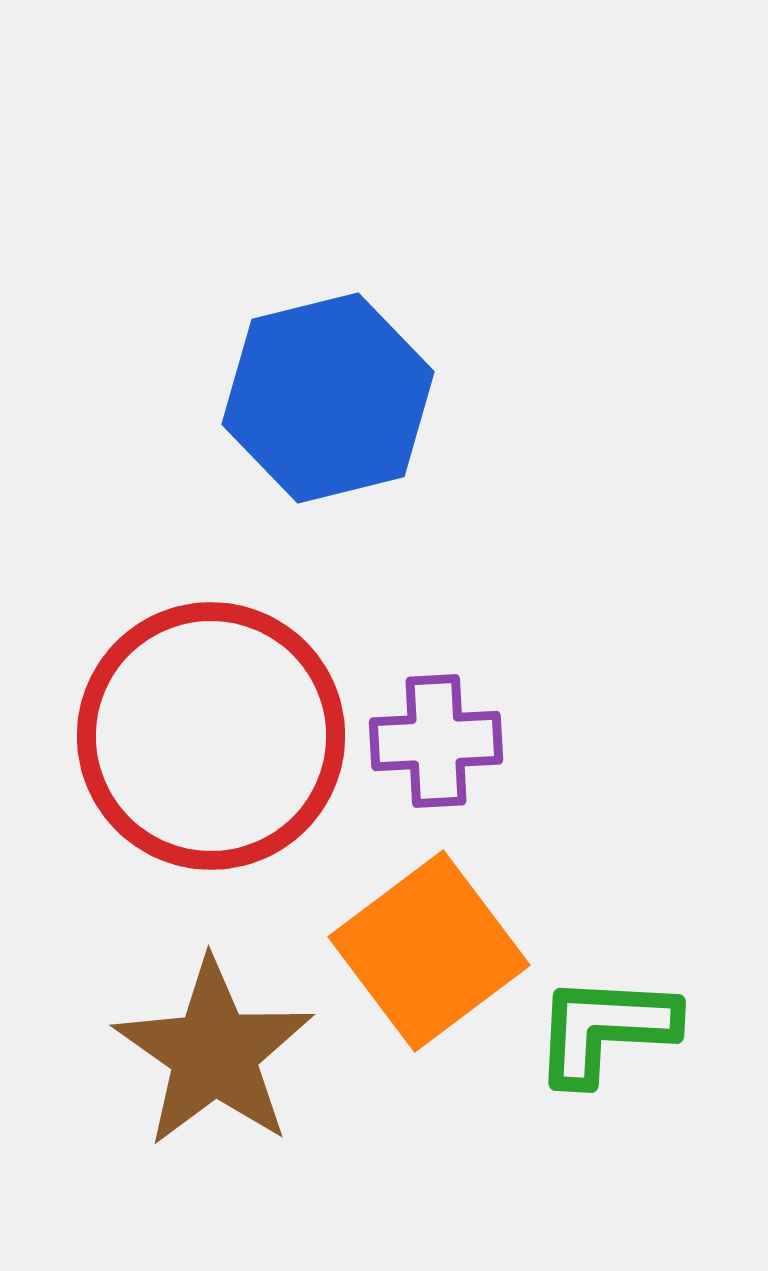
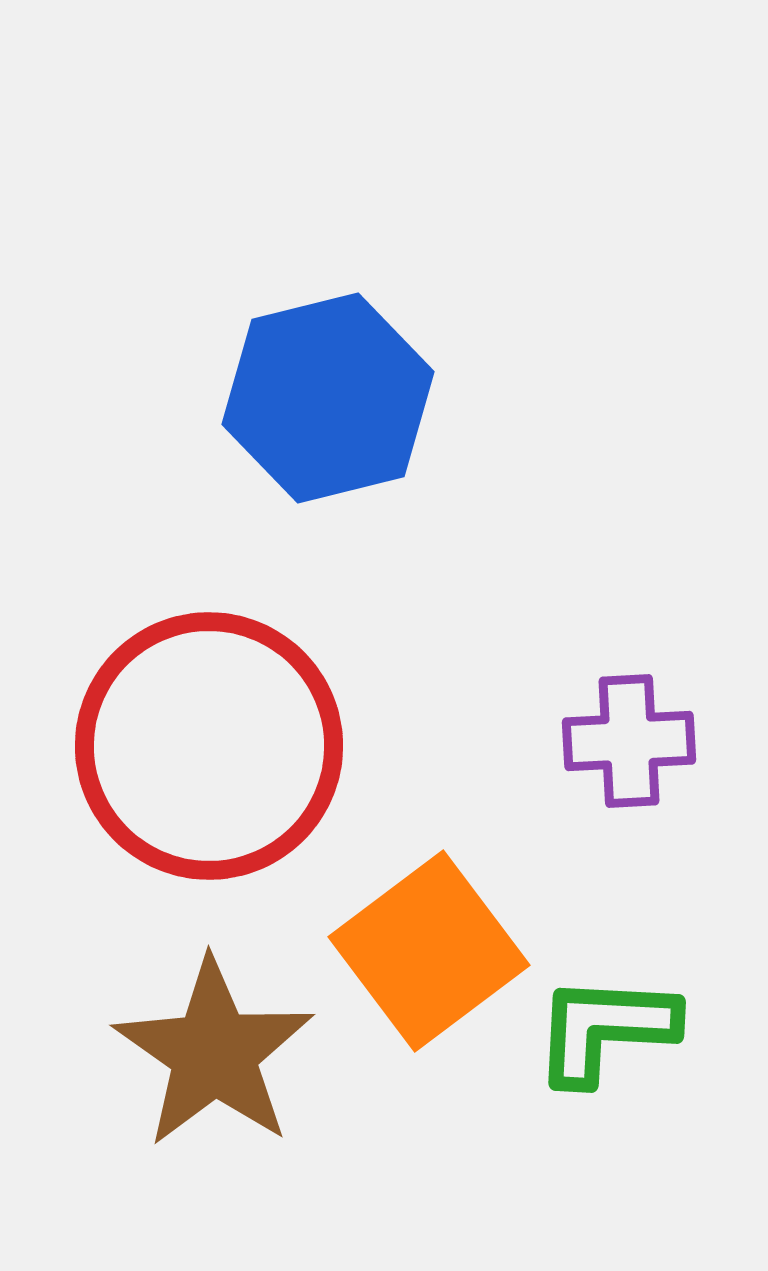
red circle: moved 2 px left, 10 px down
purple cross: moved 193 px right
